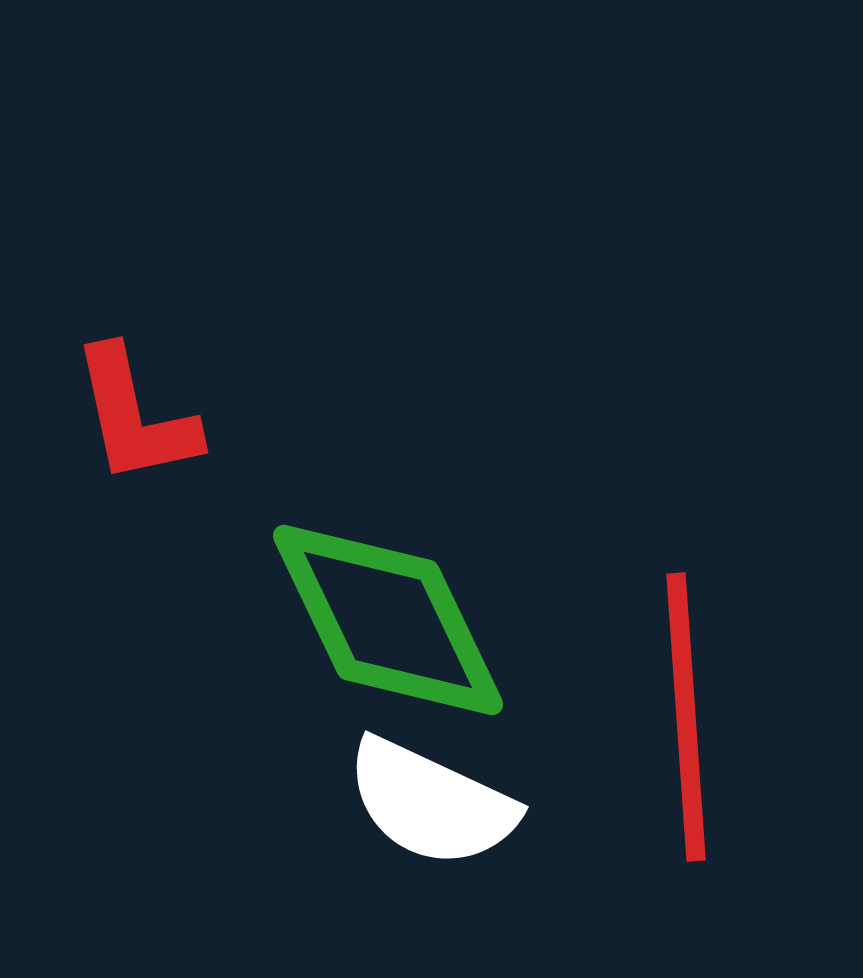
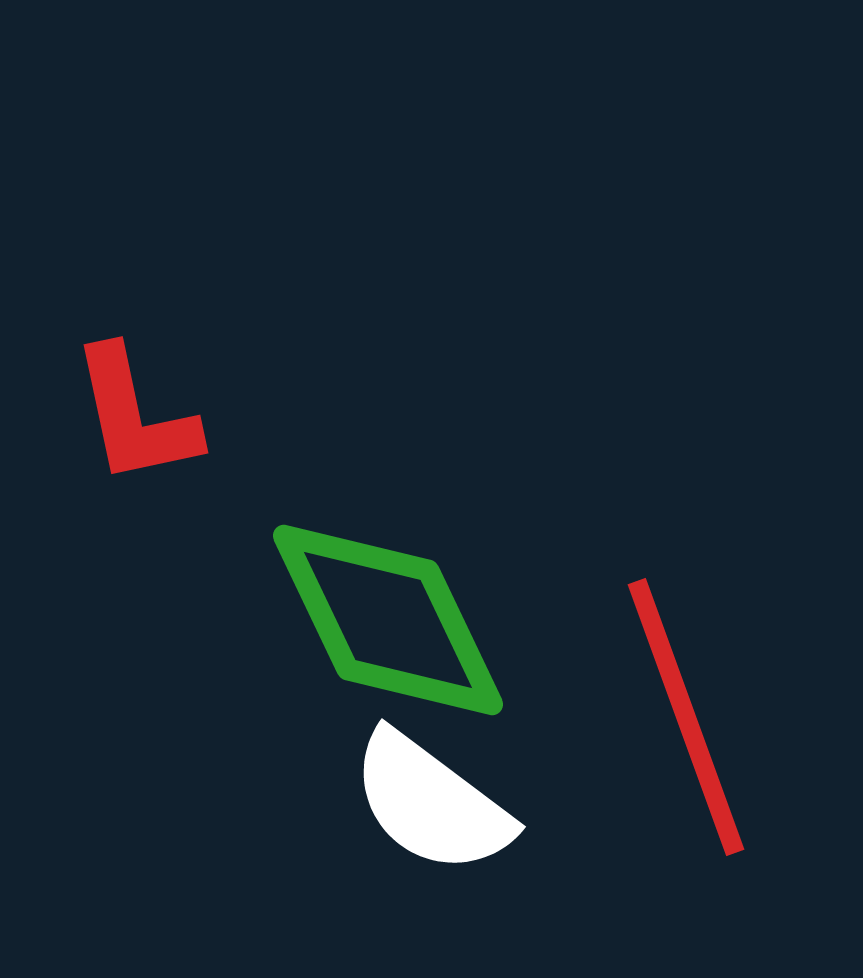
red line: rotated 16 degrees counterclockwise
white semicircle: rotated 12 degrees clockwise
